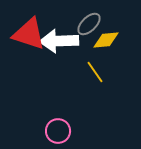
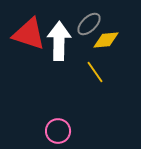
white arrow: rotated 93 degrees clockwise
